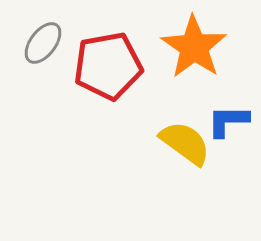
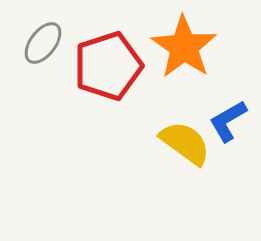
orange star: moved 10 px left
red pentagon: rotated 8 degrees counterclockwise
blue L-shape: rotated 30 degrees counterclockwise
